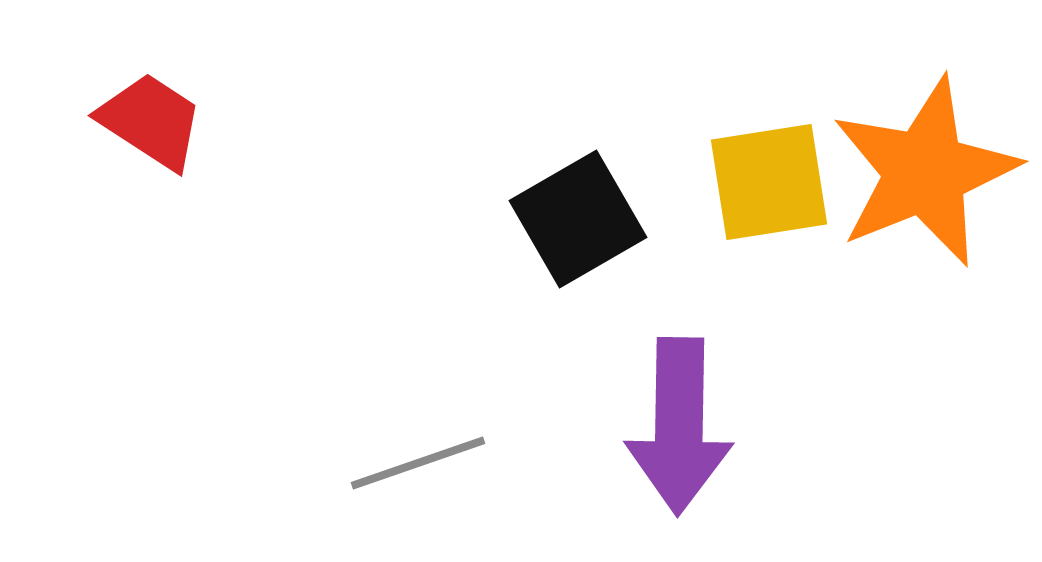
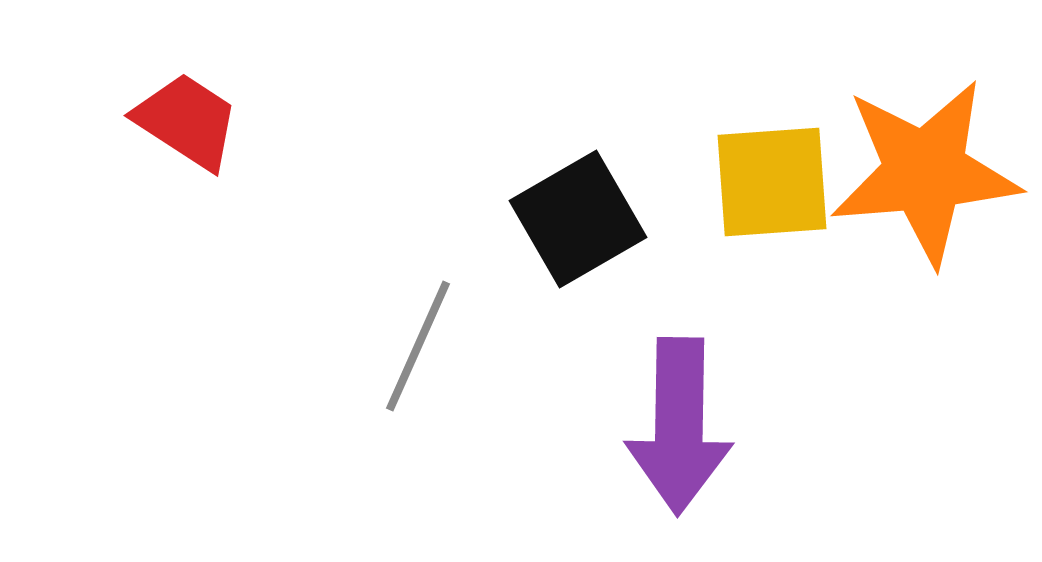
red trapezoid: moved 36 px right
orange star: rotated 17 degrees clockwise
yellow square: moved 3 px right; rotated 5 degrees clockwise
gray line: moved 117 px up; rotated 47 degrees counterclockwise
